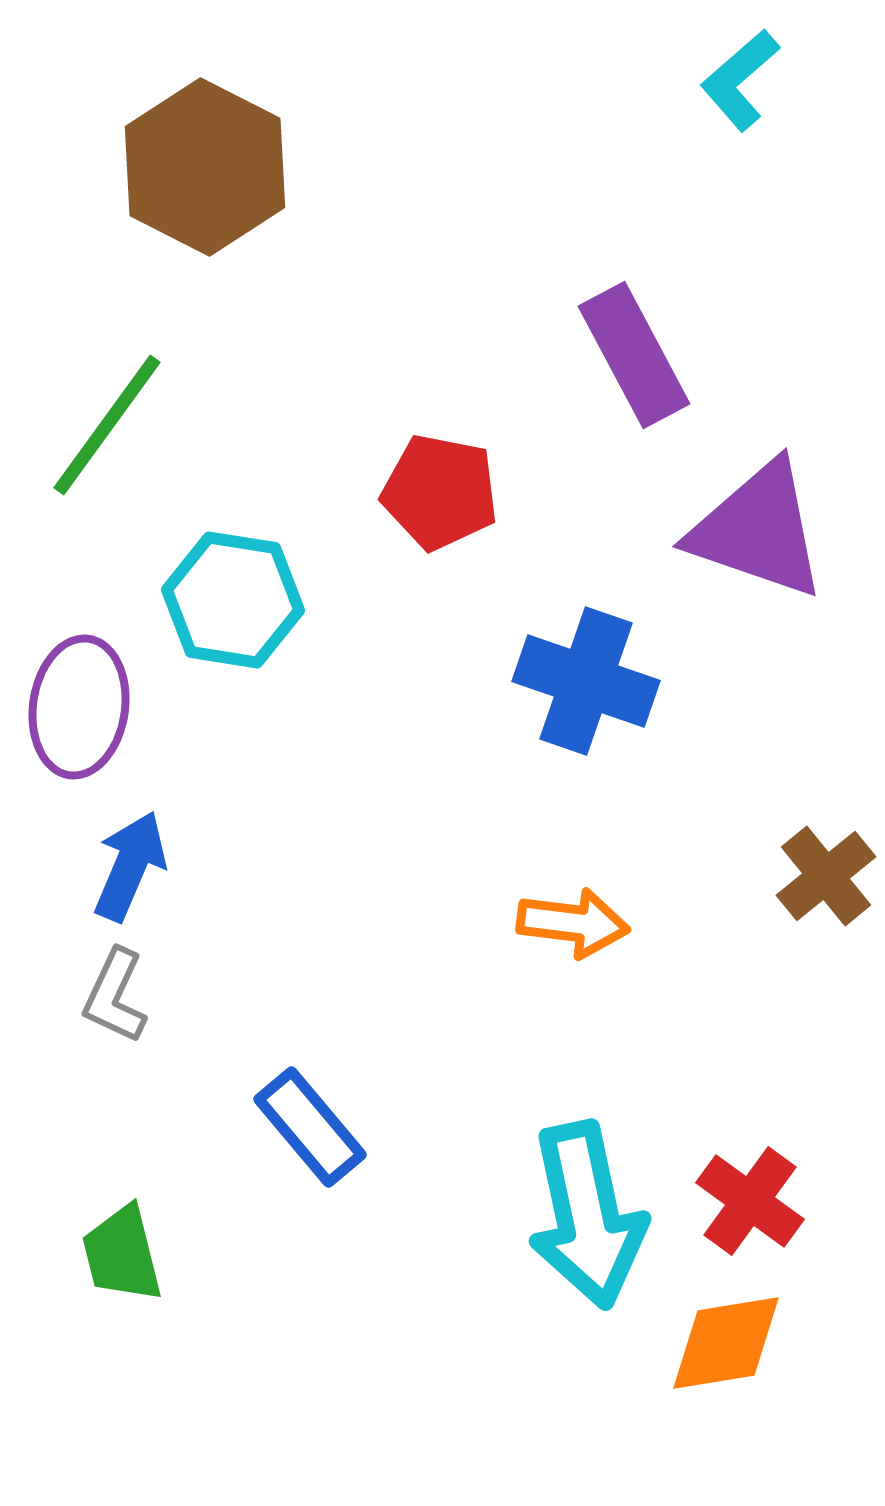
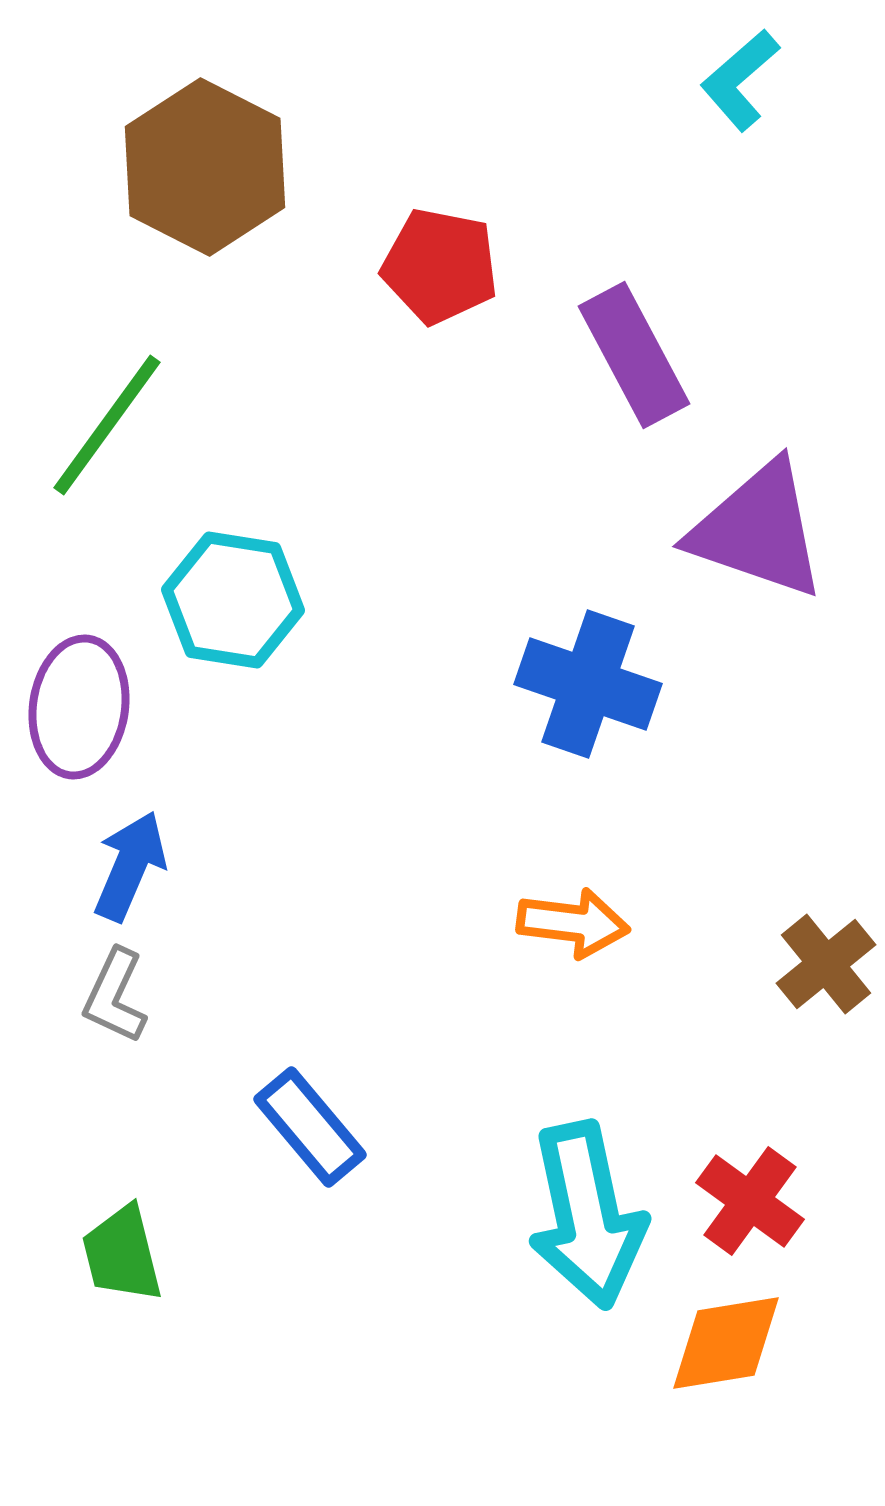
red pentagon: moved 226 px up
blue cross: moved 2 px right, 3 px down
brown cross: moved 88 px down
